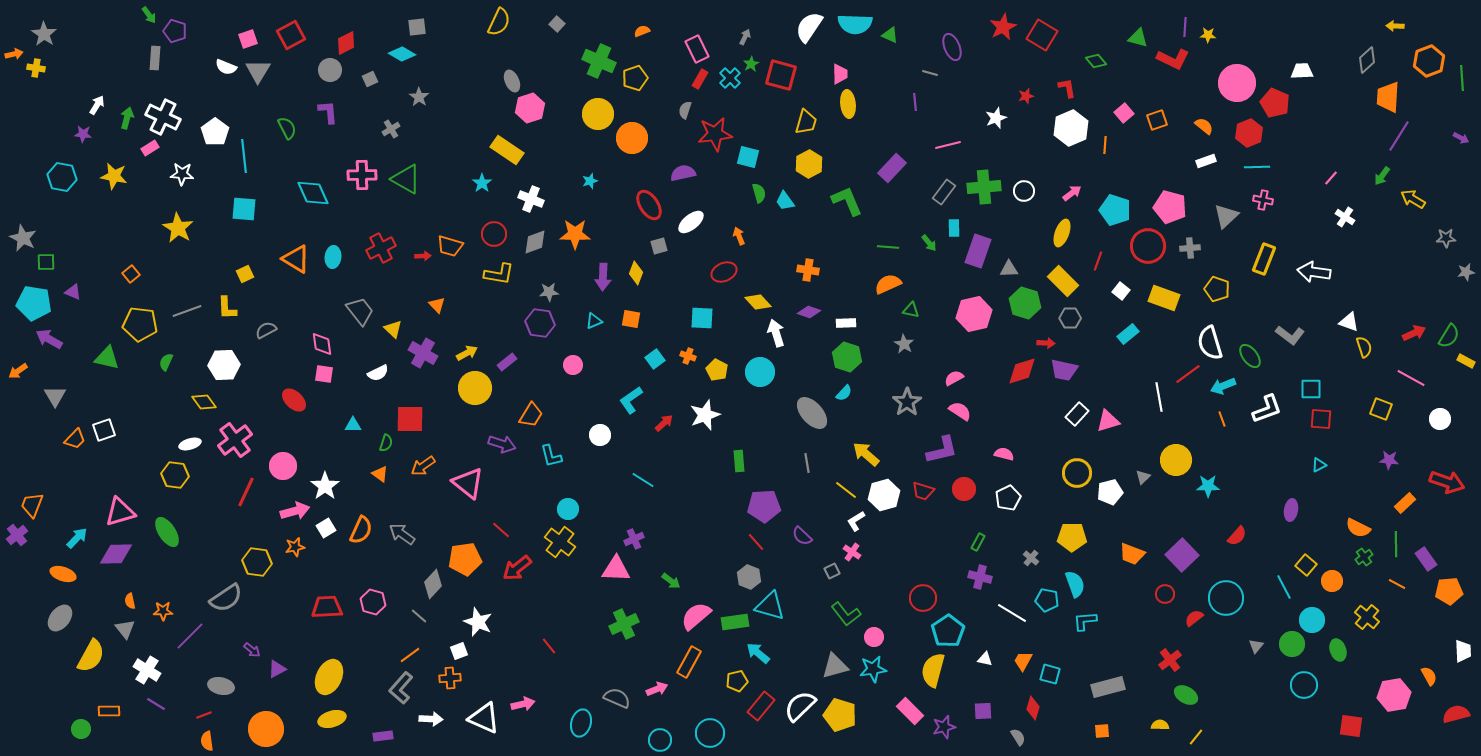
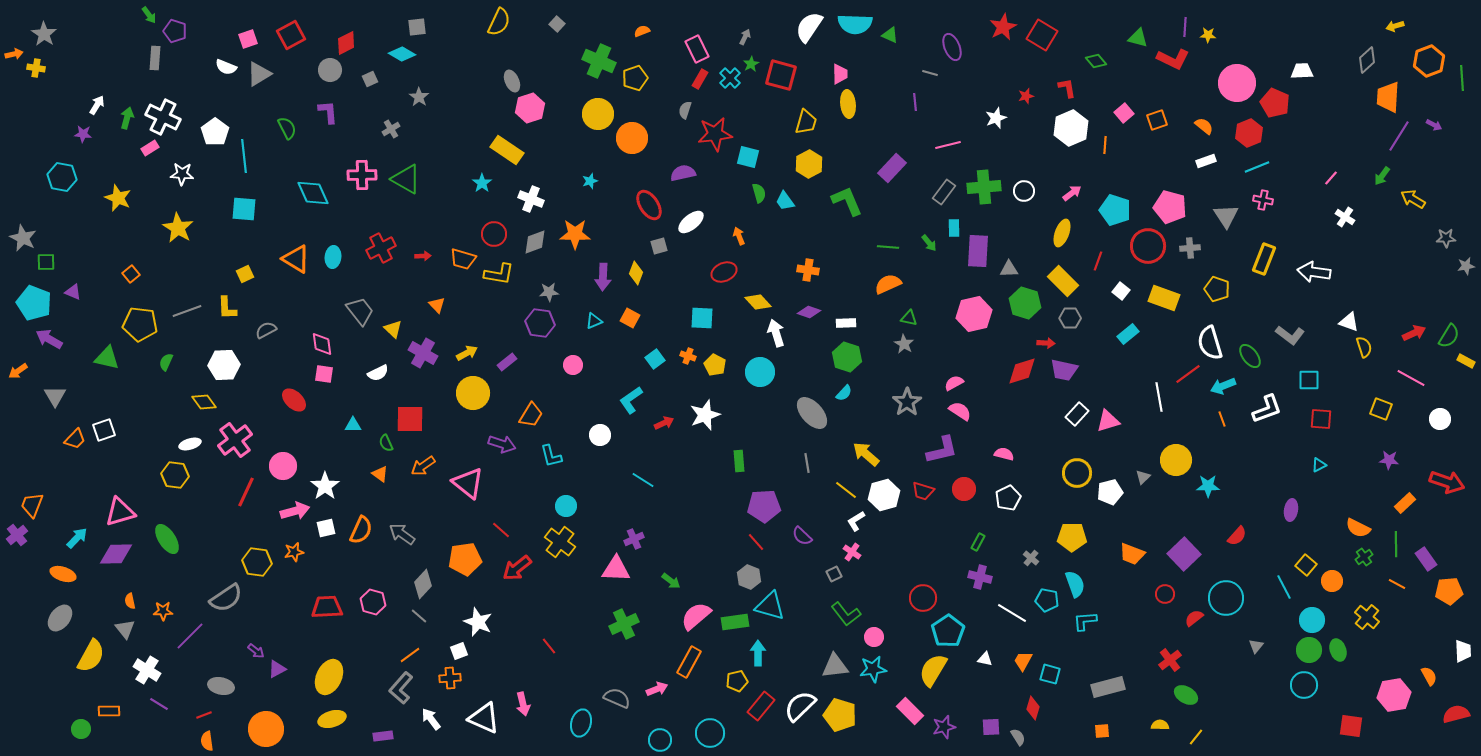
yellow arrow at (1395, 26): rotated 18 degrees counterclockwise
gray triangle at (258, 71): moved 1 px right, 3 px down; rotated 28 degrees clockwise
purple arrow at (1461, 138): moved 27 px left, 13 px up
cyan line at (1257, 167): rotated 20 degrees counterclockwise
yellow star at (114, 176): moved 4 px right, 22 px down; rotated 12 degrees clockwise
gray triangle at (1226, 216): rotated 20 degrees counterclockwise
orange trapezoid at (450, 246): moved 13 px right, 13 px down
purple rectangle at (978, 251): rotated 16 degrees counterclockwise
gray star at (1466, 272): moved 6 px up
cyan pentagon at (34, 303): rotated 12 degrees clockwise
green triangle at (911, 310): moved 2 px left, 8 px down
orange square at (631, 319): moved 1 px left, 1 px up; rotated 18 degrees clockwise
yellow pentagon at (717, 370): moved 2 px left, 5 px up
pink semicircle at (954, 378): moved 5 px down
yellow circle at (475, 388): moved 2 px left, 5 px down
cyan square at (1311, 389): moved 2 px left, 9 px up
red arrow at (664, 423): rotated 18 degrees clockwise
green semicircle at (386, 443): rotated 138 degrees clockwise
cyan circle at (568, 509): moved 2 px left, 3 px up
white square at (326, 528): rotated 18 degrees clockwise
green ellipse at (167, 532): moved 7 px down
orange star at (295, 547): moved 1 px left, 5 px down
purple square at (1182, 555): moved 2 px right, 1 px up
gray square at (832, 571): moved 2 px right, 3 px down
gray diamond at (433, 584): moved 10 px left
green circle at (1292, 644): moved 17 px right, 6 px down
purple arrow at (252, 650): moved 4 px right, 1 px down
cyan arrow at (758, 653): rotated 50 degrees clockwise
gray triangle at (835, 666): rotated 8 degrees clockwise
yellow semicircle at (933, 670): rotated 16 degrees clockwise
purple line at (156, 704): moved 3 px right
pink arrow at (523, 704): rotated 90 degrees clockwise
purple square at (983, 711): moved 8 px right, 16 px down
white arrow at (431, 719): rotated 130 degrees counterclockwise
